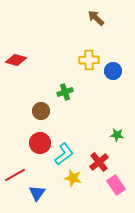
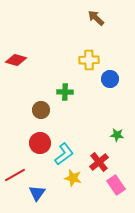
blue circle: moved 3 px left, 8 px down
green cross: rotated 21 degrees clockwise
brown circle: moved 1 px up
